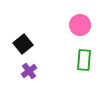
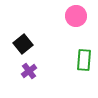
pink circle: moved 4 px left, 9 px up
